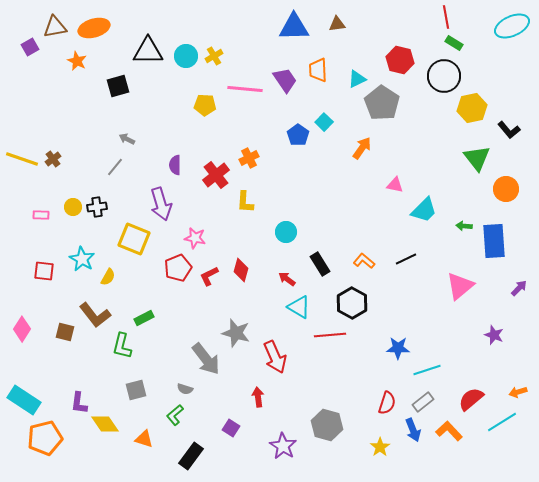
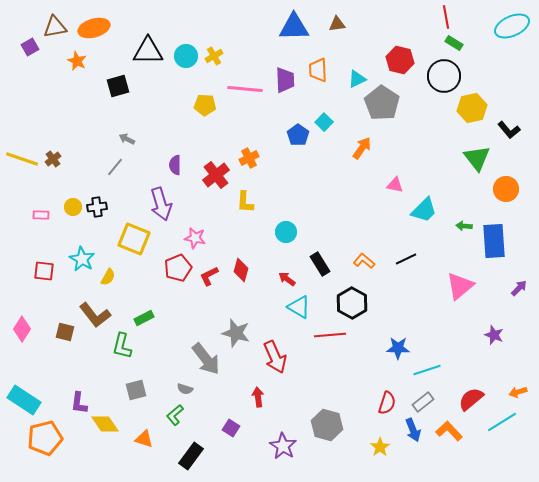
purple trapezoid at (285, 80): rotated 32 degrees clockwise
